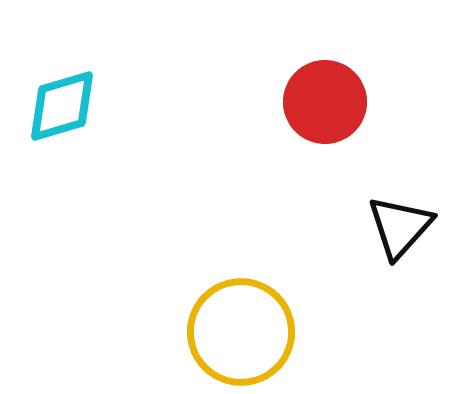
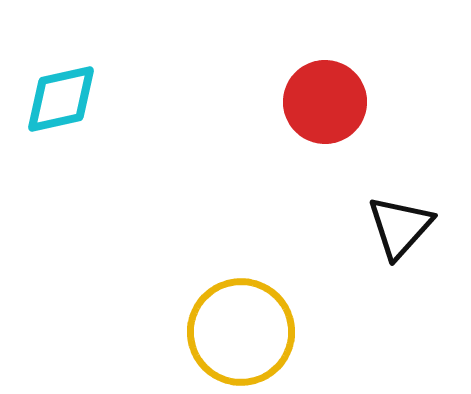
cyan diamond: moved 1 px left, 7 px up; rotated 4 degrees clockwise
